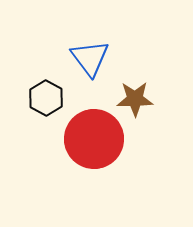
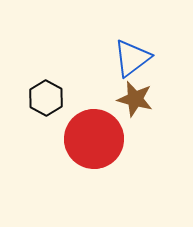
blue triangle: moved 42 px right; rotated 30 degrees clockwise
brown star: rotated 15 degrees clockwise
